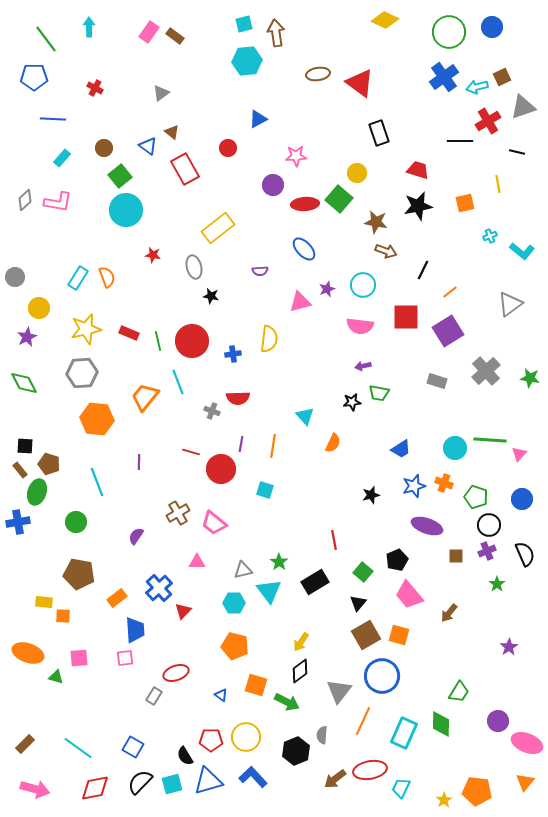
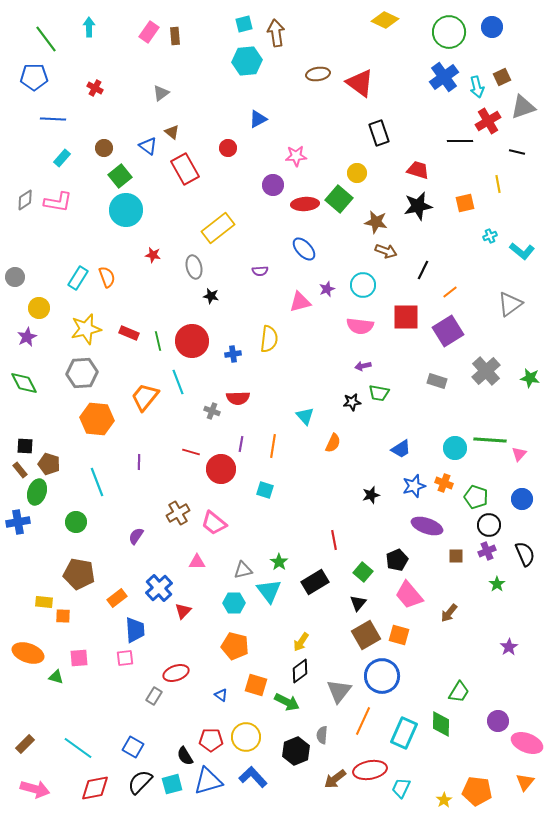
brown rectangle at (175, 36): rotated 48 degrees clockwise
cyan arrow at (477, 87): rotated 90 degrees counterclockwise
gray diamond at (25, 200): rotated 10 degrees clockwise
